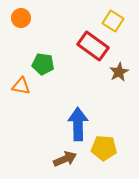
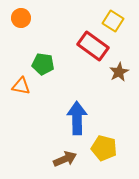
blue arrow: moved 1 px left, 6 px up
yellow pentagon: rotated 10 degrees clockwise
